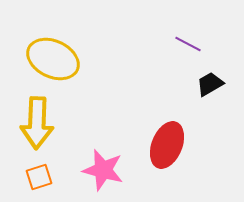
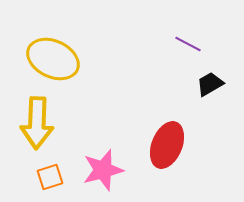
pink star: rotated 30 degrees counterclockwise
orange square: moved 11 px right
